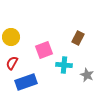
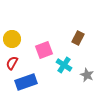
yellow circle: moved 1 px right, 2 px down
cyan cross: rotated 28 degrees clockwise
